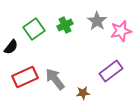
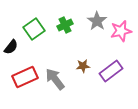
brown star: moved 27 px up
